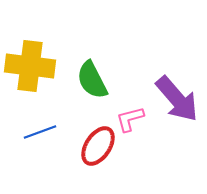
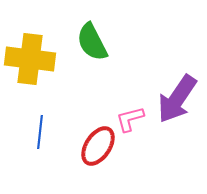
yellow cross: moved 7 px up
green semicircle: moved 38 px up
purple arrow: rotated 75 degrees clockwise
blue line: rotated 64 degrees counterclockwise
